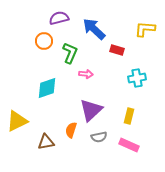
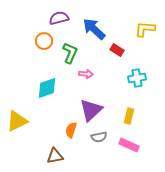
red rectangle: rotated 16 degrees clockwise
brown triangle: moved 9 px right, 14 px down
